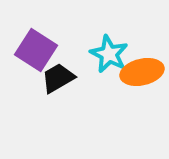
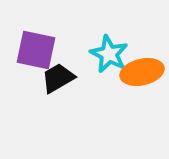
purple square: rotated 21 degrees counterclockwise
